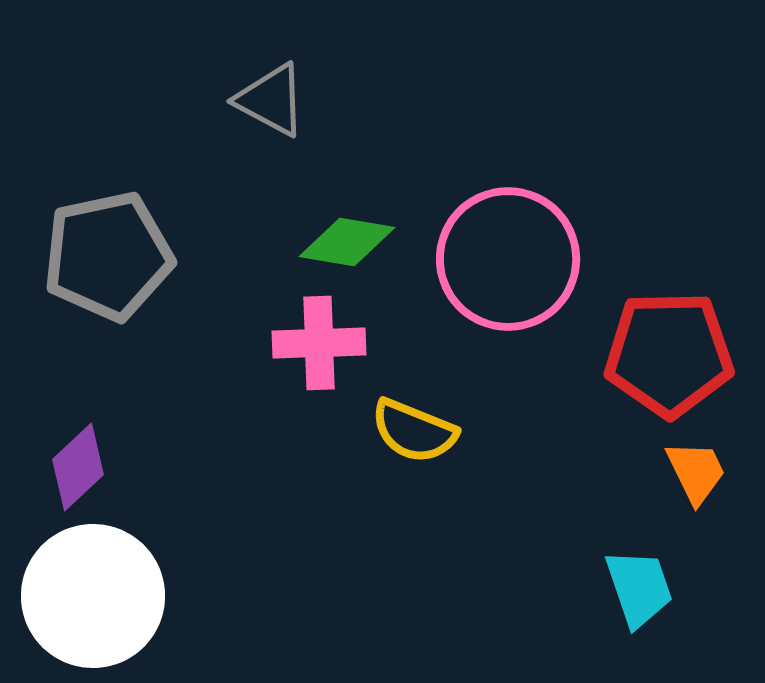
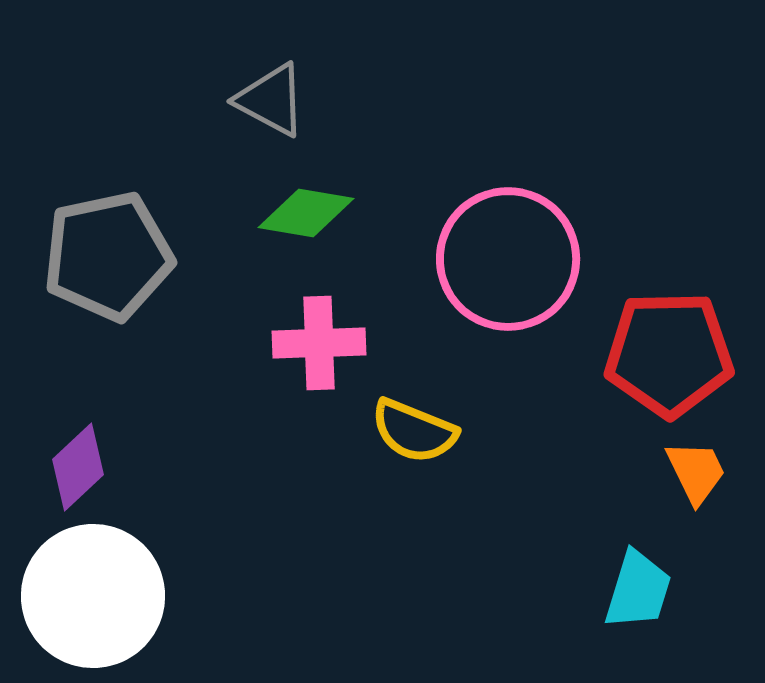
green diamond: moved 41 px left, 29 px up
cyan trapezoid: moved 1 px left, 2 px down; rotated 36 degrees clockwise
